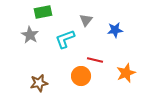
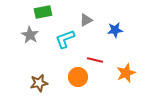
gray triangle: rotated 24 degrees clockwise
orange circle: moved 3 px left, 1 px down
